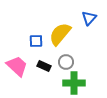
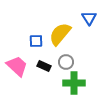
blue triangle: rotated 14 degrees counterclockwise
